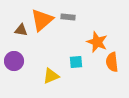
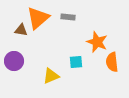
orange triangle: moved 4 px left, 2 px up
